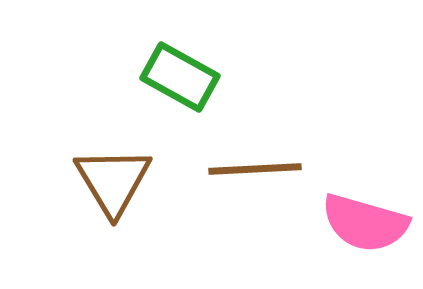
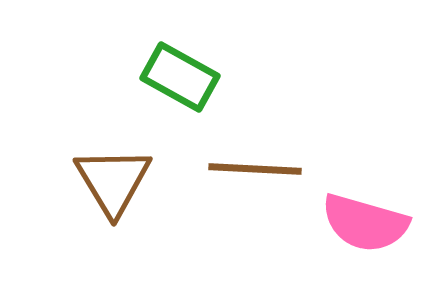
brown line: rotated 6 degrees clockwise
